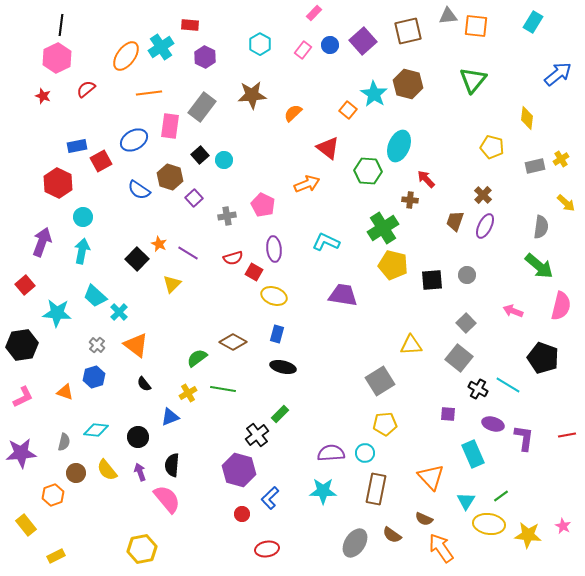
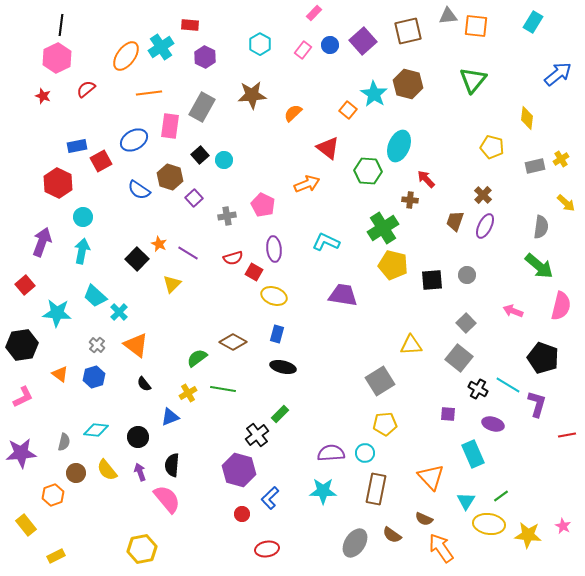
gray rectangle at (202, 107): rotated 8 degrees counterclockwise
orange triangle at (65, 392): moved 5 px left, 18 px up; rotated 18 degrees clockwise
purple L-shape at (524, 438): moved 13 px right, 34 px up; rotated 8 degrees clockwise
